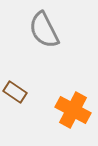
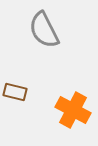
brown rectangle: rotated 20 degrees counterclockwise
